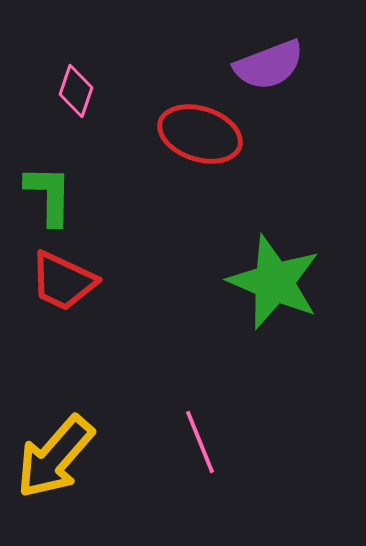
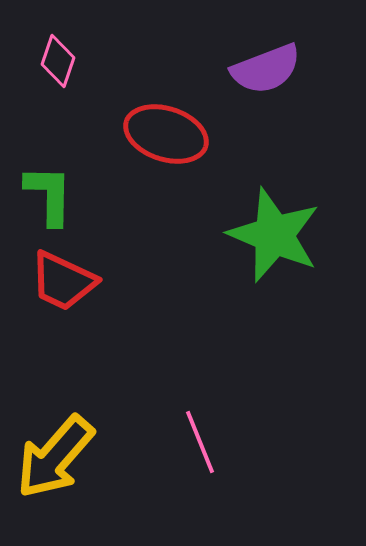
purple semicircle: moved 3 px left, 4 px down
pink diamond: moved 18 px left, 30 px up
red ellipse: moved 34 px left
green star: moved 47 px up
